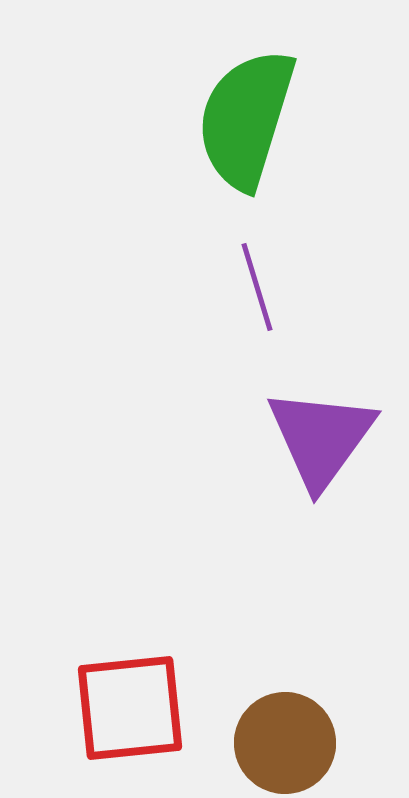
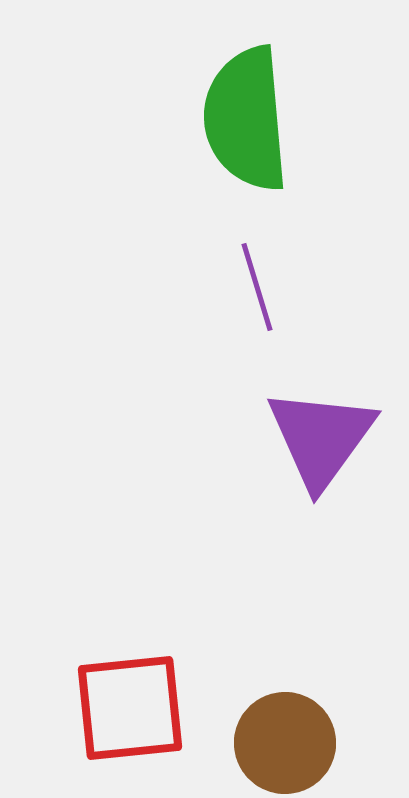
green semicircle: rotated 22 degrees counterclockwise
